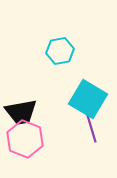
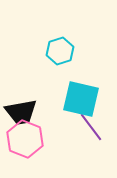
cyan hexagon: rotated 8 degrees counterclockwise
cyan square: moved 7 px left; rotated 18 degrees counterclockwise
purple line: rotated 20 degrees counterclockwise
